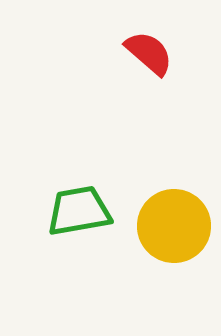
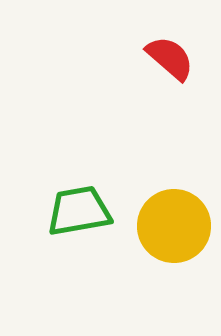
red semicircle: moved 21 px right, 5 px down
